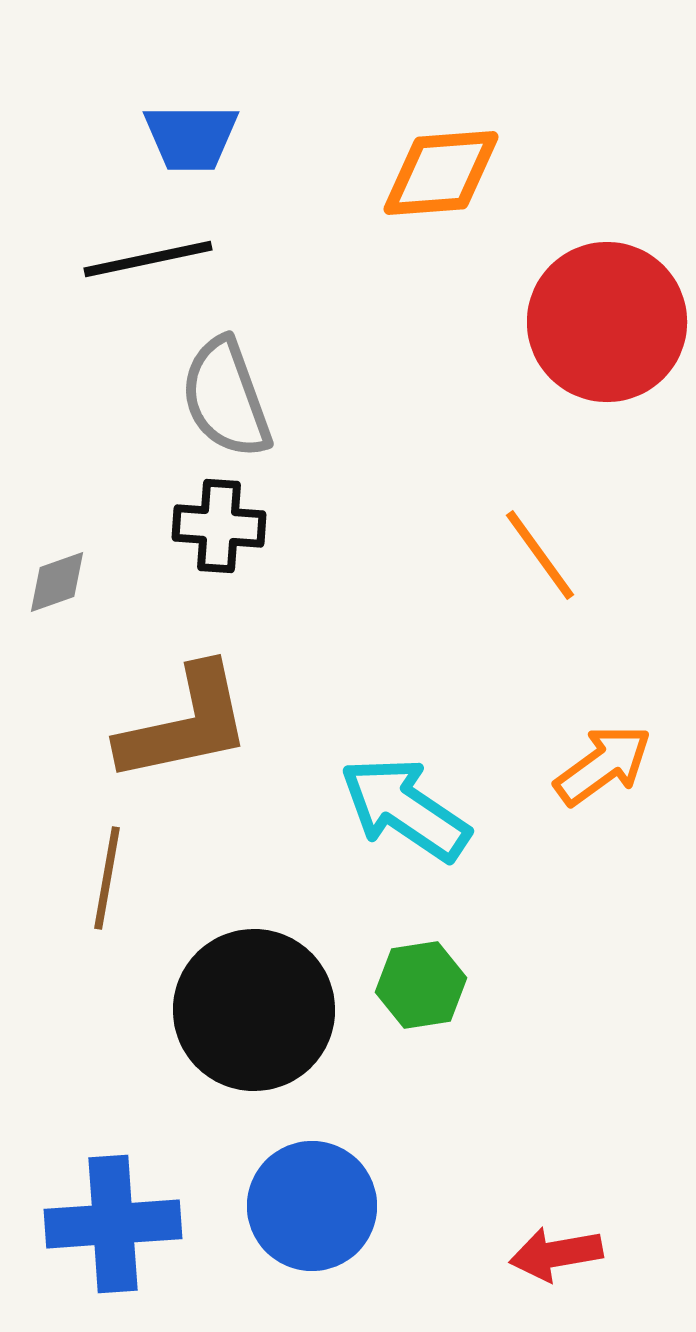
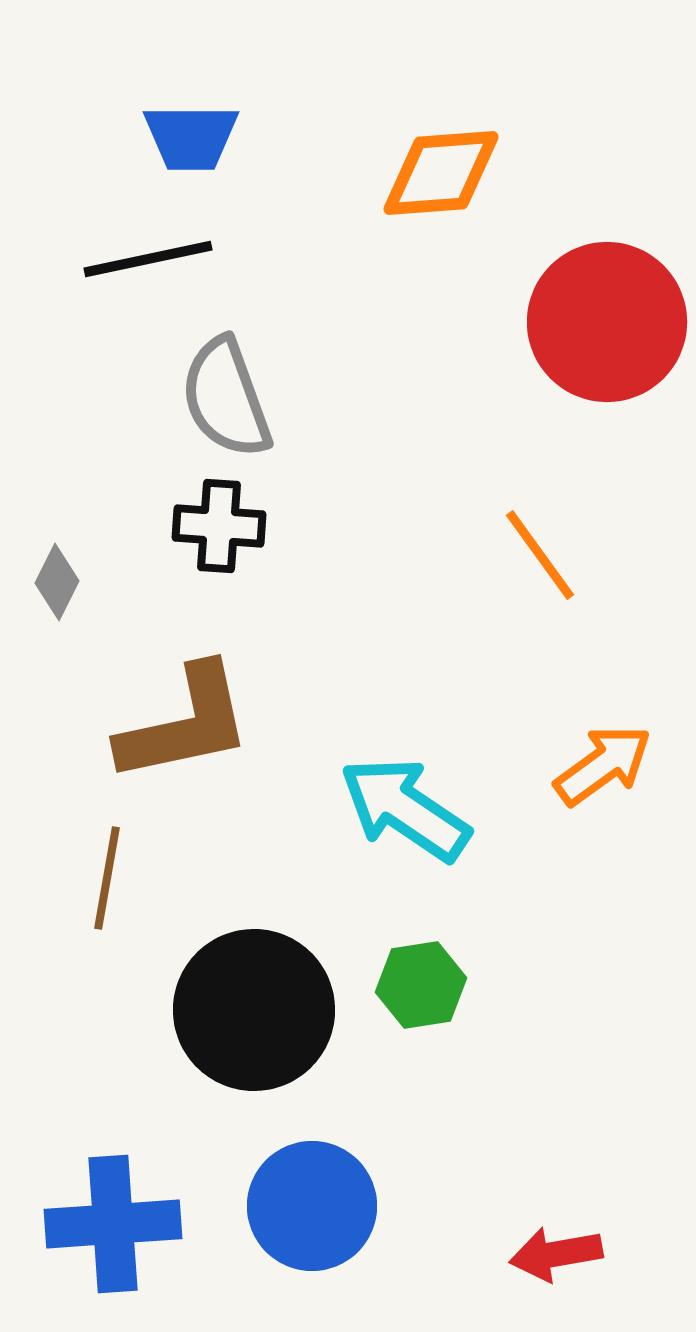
gray diamond: rotated 44 degrees counterclockwise
